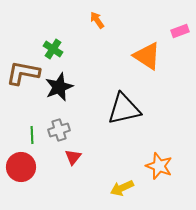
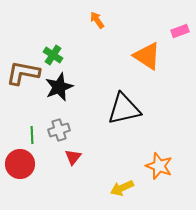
green cross: moved 6 px down
red circle: moved 1 px left, 3 px up
